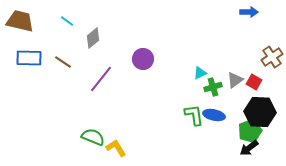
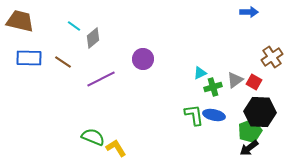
cyan line: moved 7 px right, 5 px down
purple line: rotated 24 degrees clockwise
